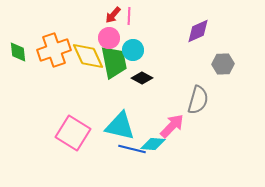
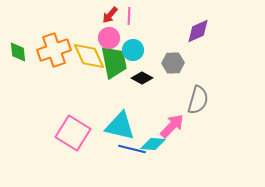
red arrow: moved 3 px left
yellow diamond: moved 1 px right
gray hexagon: moved 50 px left, 1 px up
